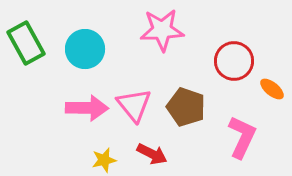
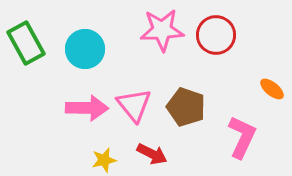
red circle: moved 18 px left, 26 px up
